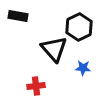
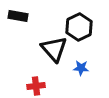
blue star: moved 2 px left
